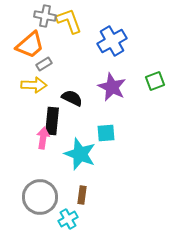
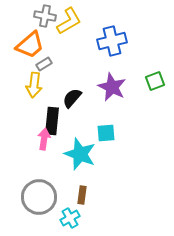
yellow L-shape: rotated 80 degrees clockwise
blue cross: rotated 16 degrees clockwise
yellow arrow: rotated 95 degrees clockwise
black semicircle: rotated 75 degrees counterclockwise
pink arrow: moved 1 px right, 1 px down
gray circle: moved 1 px left
cyan cross: moved 2 px right, 1 px up
